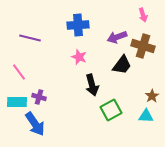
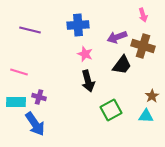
purple line: moved 8 px up
pink star: moved 6 px right, 3 px up
pink line: rotated 36 degrees counterclockwise
black arrow: moved 4 px left, 4 px up
cyan rectangle: moved 1 px left
